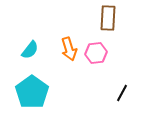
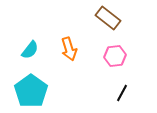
brown rectangle: rotated 55 degrees counterclockwise
pink hexagon: moved 19 px right, 3 px down
cyan pentagon: moved 1 px left, 1 px up
